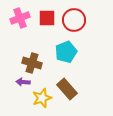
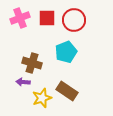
brown rectangle: moved 2 px down; rotated 15 degrees counterclockwise
